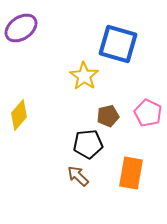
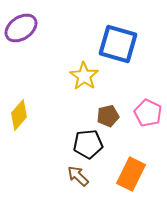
orange rectangle: moved 1 px down; rotated 16 degrees clockwise
